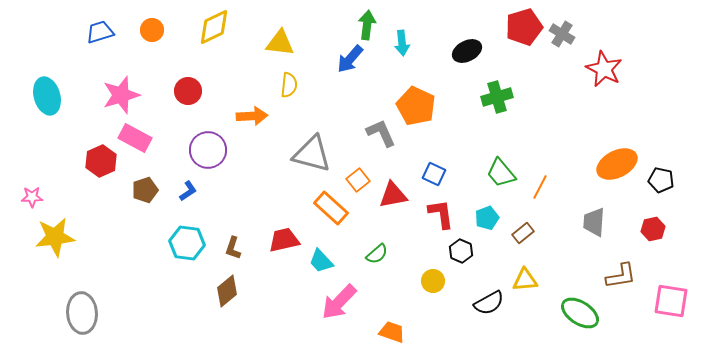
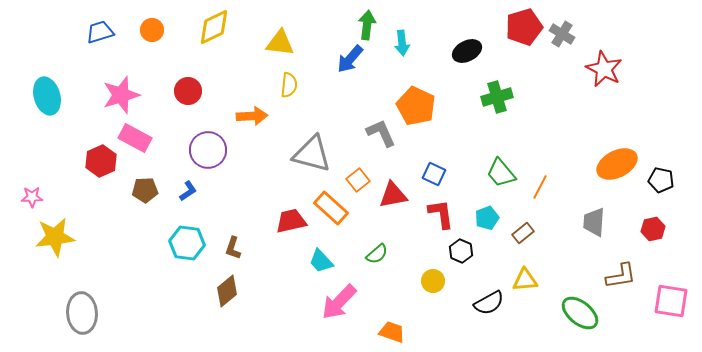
brown pentagon at (145, 190): rotated 15 degrees clockwise
red trapezoid at (284, 240): moved 7 px right, 19 px up
green ellipse at (580, 313): rotated 6 degrees clockwise
